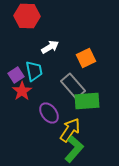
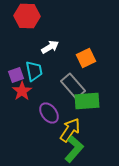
purple square: rotated 14 degrees clockwise
